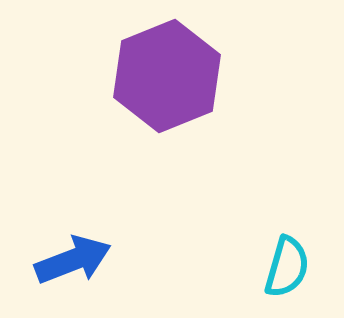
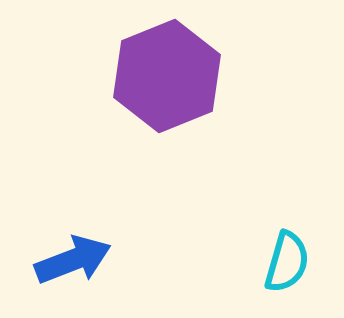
cyan semicircle: moved 5 px up
